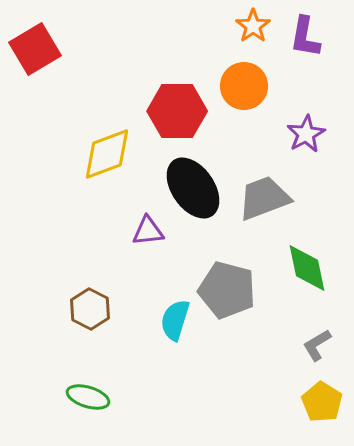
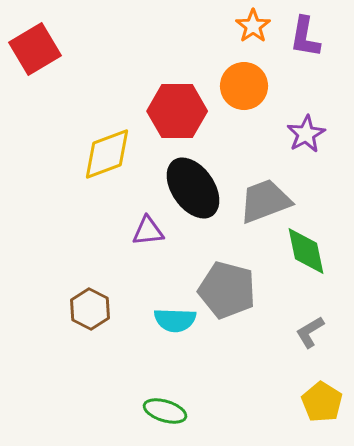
gray trapezoid: moved 1 px right, 3 px down
green diamond: moved 1 px left, 17 px up
cyan semicircle: rotated 105 degrees counterclockwise
gray L-shape: moved 7 px left, 13 px up
green ellipse: moved 77 px right, 14 px down
